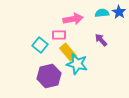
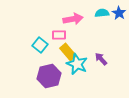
blue star: moved 1 px down
purple arrow: moved 19 px down
cyan star: rotated 10 degrees clockwise
